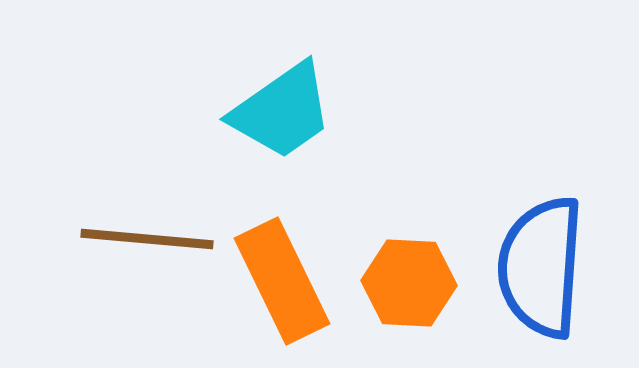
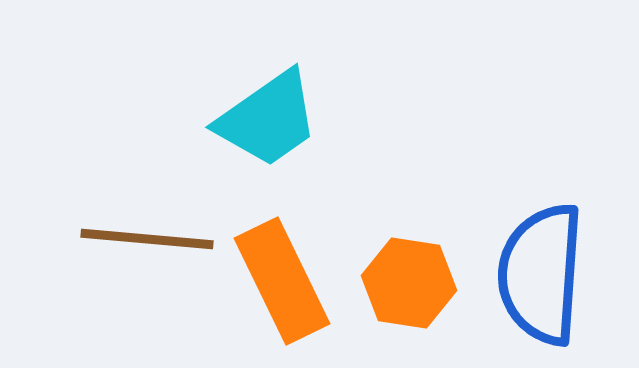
cyan trapezoid: moved 14 px left, 8 px down
blue semicircle: moved 7 px down
orange hexagon: rotated 6 degrees clockwise
